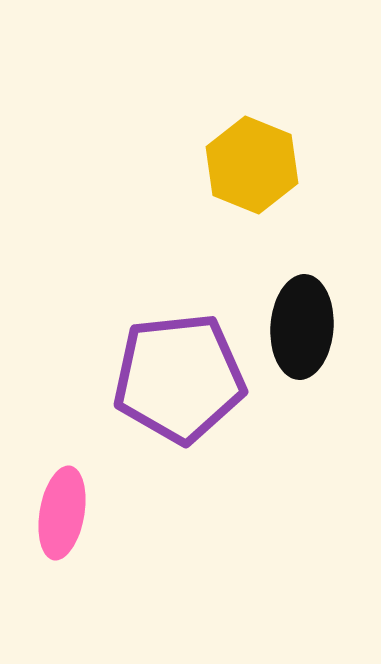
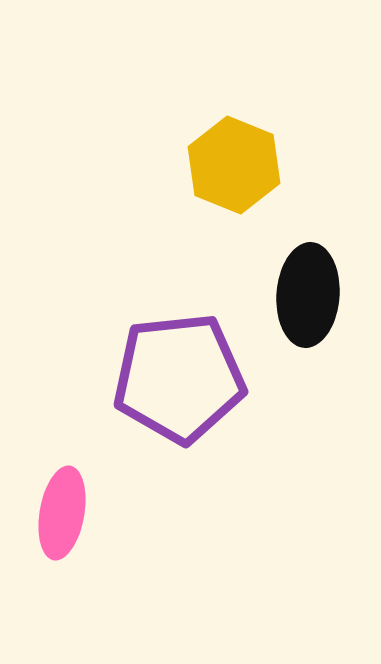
yellow hexagon: moved 18 px left
black ellipse: moved 6 px right, 32 px up
